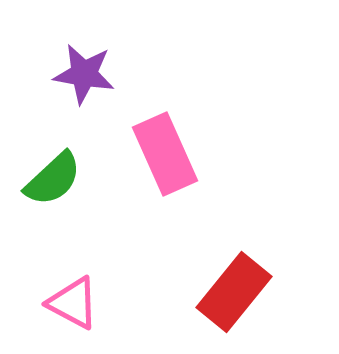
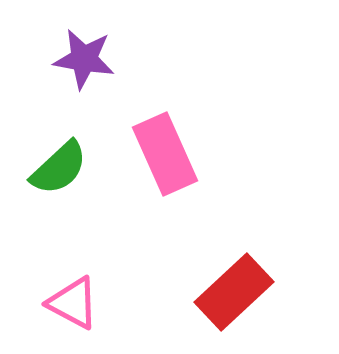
purple star: moved 15 px up
green semicircle: moved 6 px right, 11 px up
red rectangle: rotated 8 degrees clockwise
